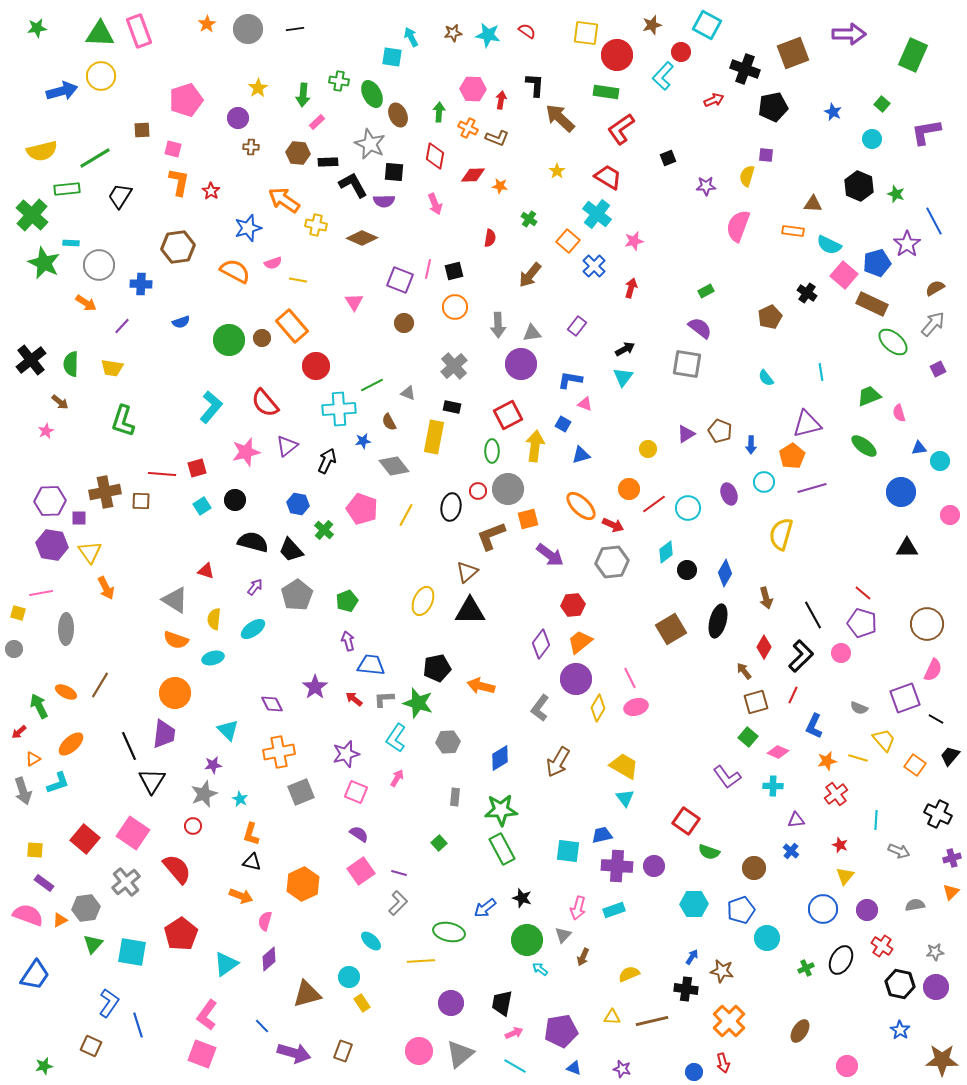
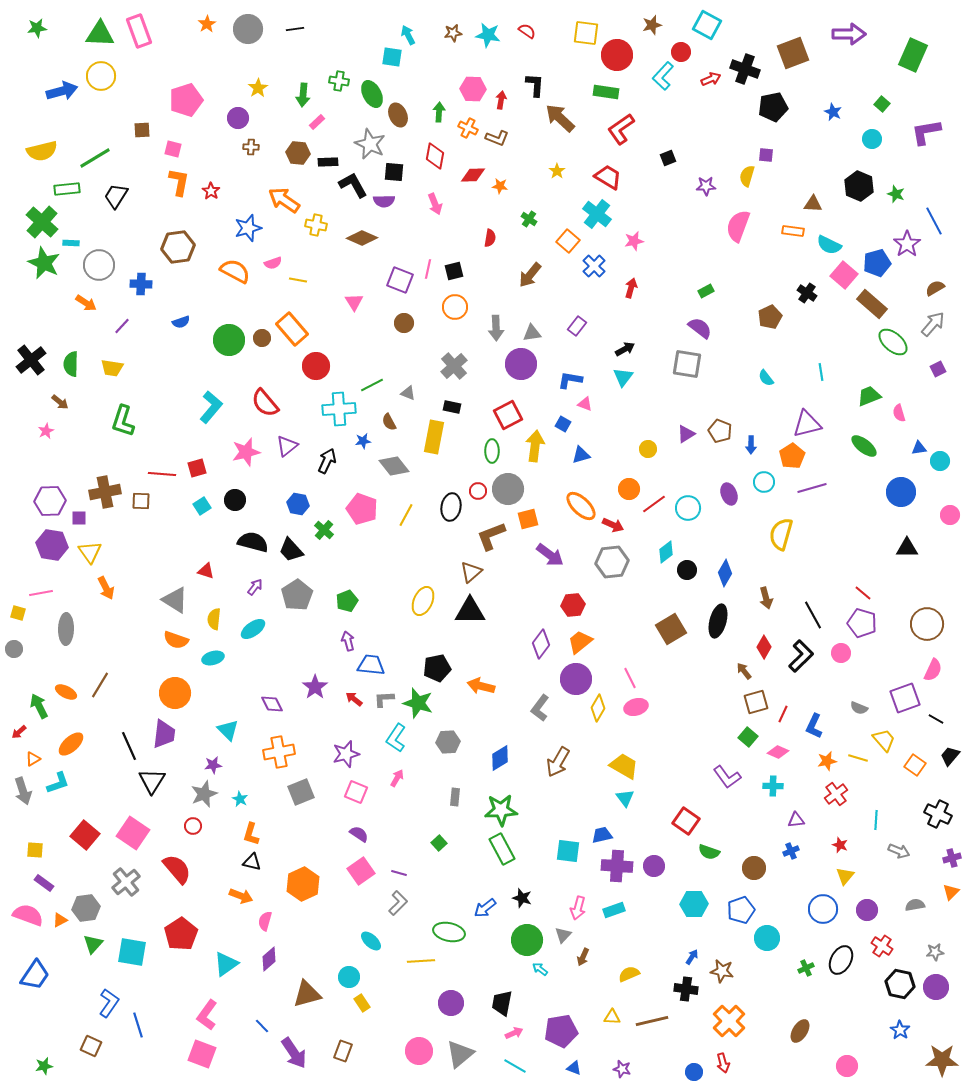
cyan arrow at (411, 37): moved 3 px left, 2 px up
red arrow at (714, 100): moved 3 px left, 21 px up
black trapezoid at (120, 196): moved 4 px left
green cross at (32, 215): moved 10 px right, 7 px down
brown rectangle at (872, 304): rotated 16 degrees clockwise
gray arrow at (498, 325): moved 2 px left, 3 px down
orange rectangle at (292, 326): moved 3 px down
brown triangle at (467, 572): moved 4 px right
red line at (793, 695): moved 10 px left, 19 px down
red square at (85, 839): moved 4 px up
blue cross at (791, 851): rotated 28 degrees clockwise
purple arrow at (294, 1053): rotated 40 degrees clockwise
